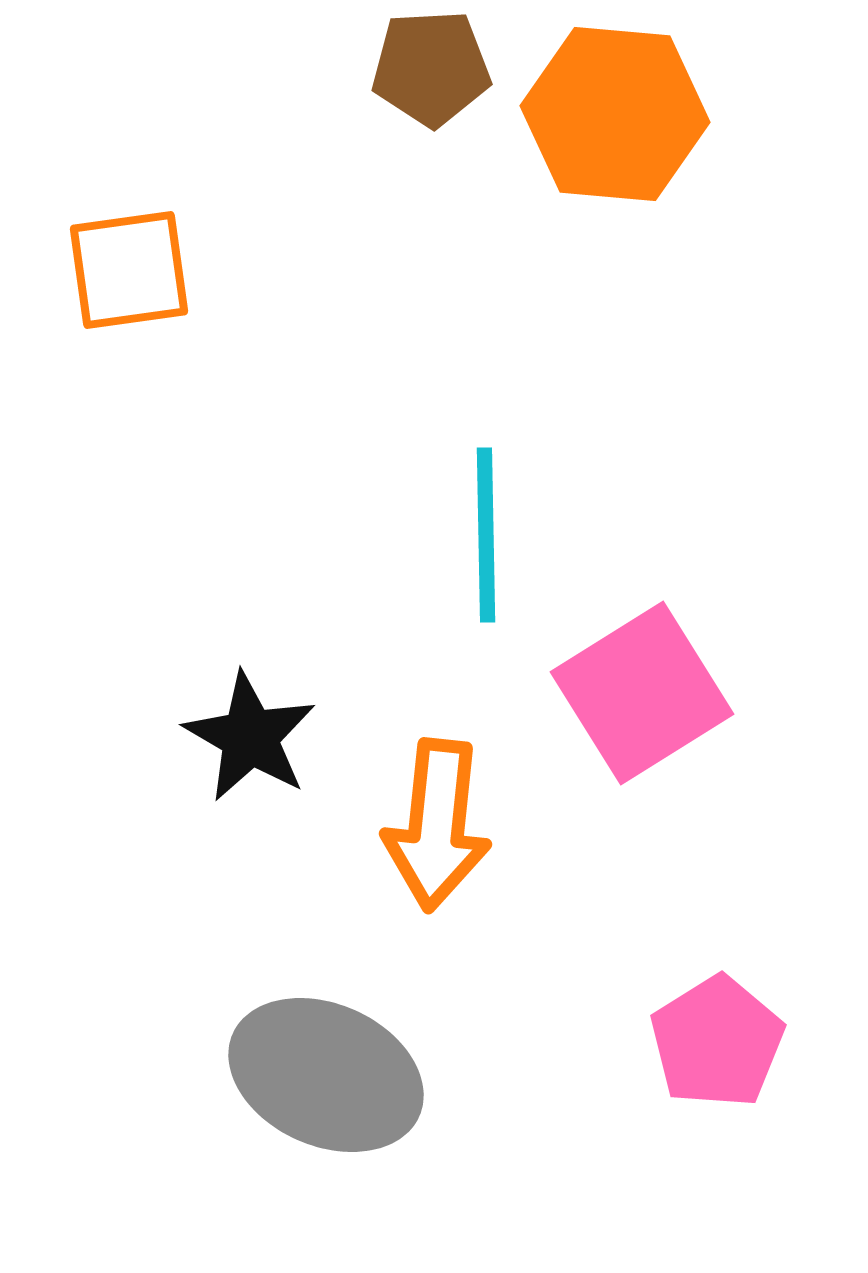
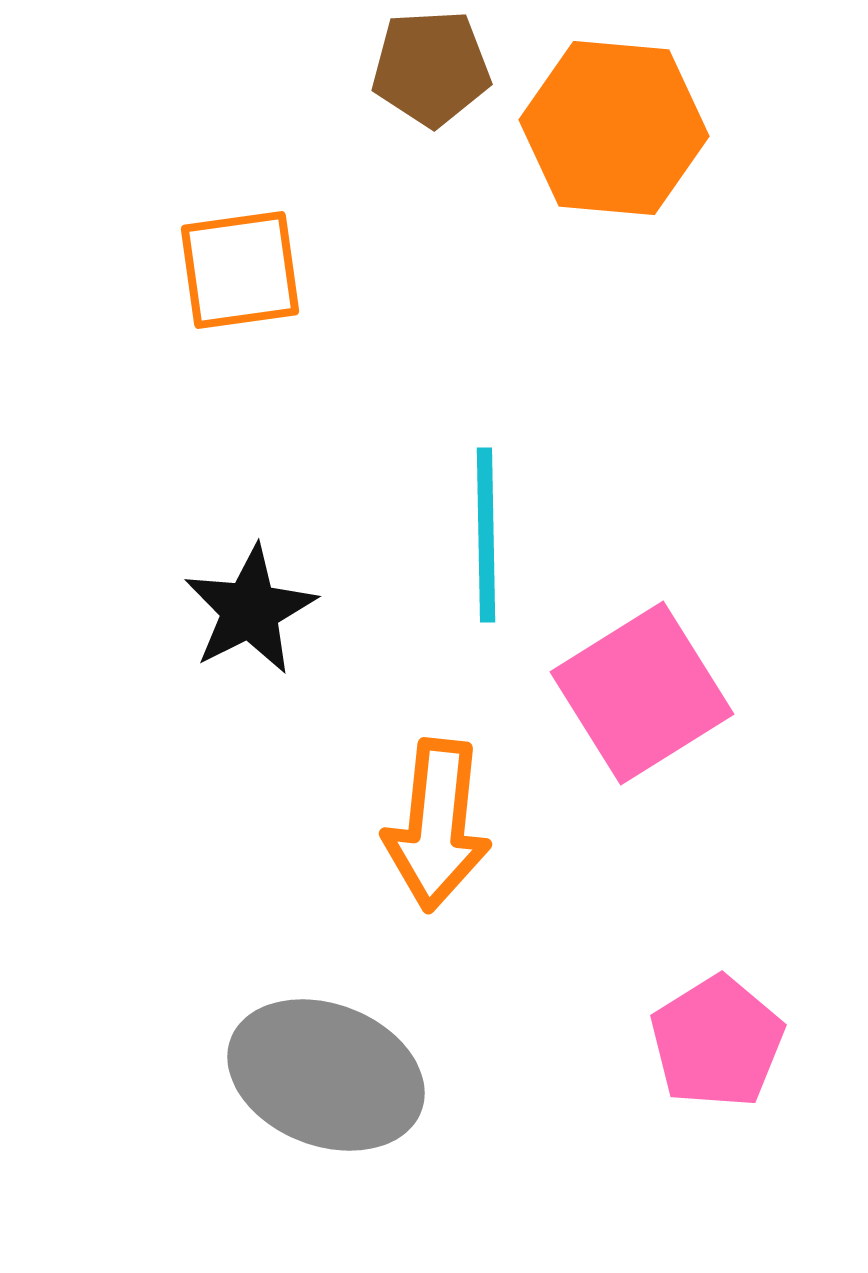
orange hexagon: moved 1 px left, 14 px down
orange square: moved 111 px right
black star: moved 127 px up; rotated 15 degrees clockwise
gray ellipse: rotated 3 degrees counterclockwise
